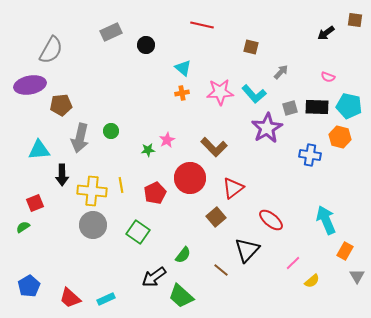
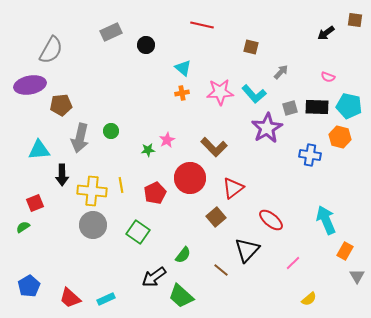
yellow semicircle at (312, 281): moved 3 px left, 18 px down
